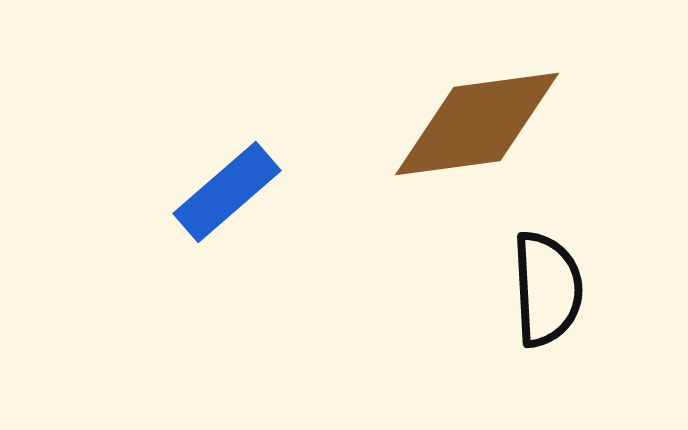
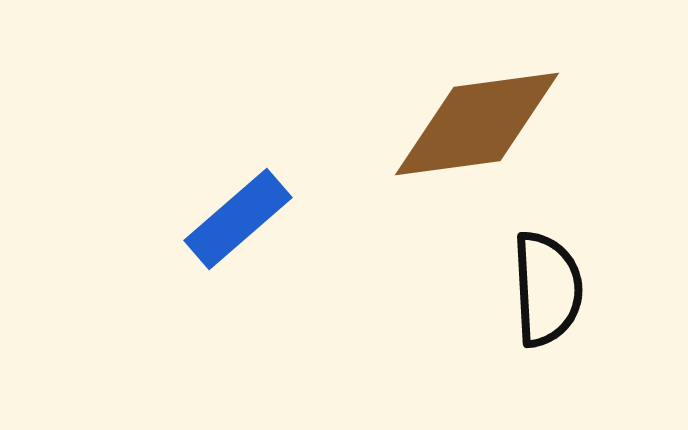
blue rectangle: moved 11 px right, 27 px down
